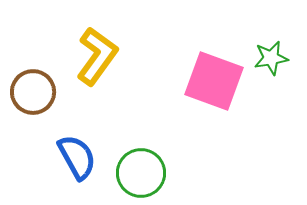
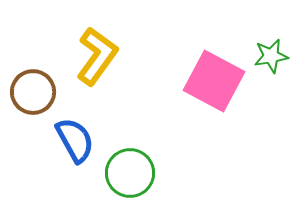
green star: moved 2 px up
pink square: rotated 8 degrees clockwise
blue semicircle: moved 2 px left, 17 px up
green circle: moved 11 px left
